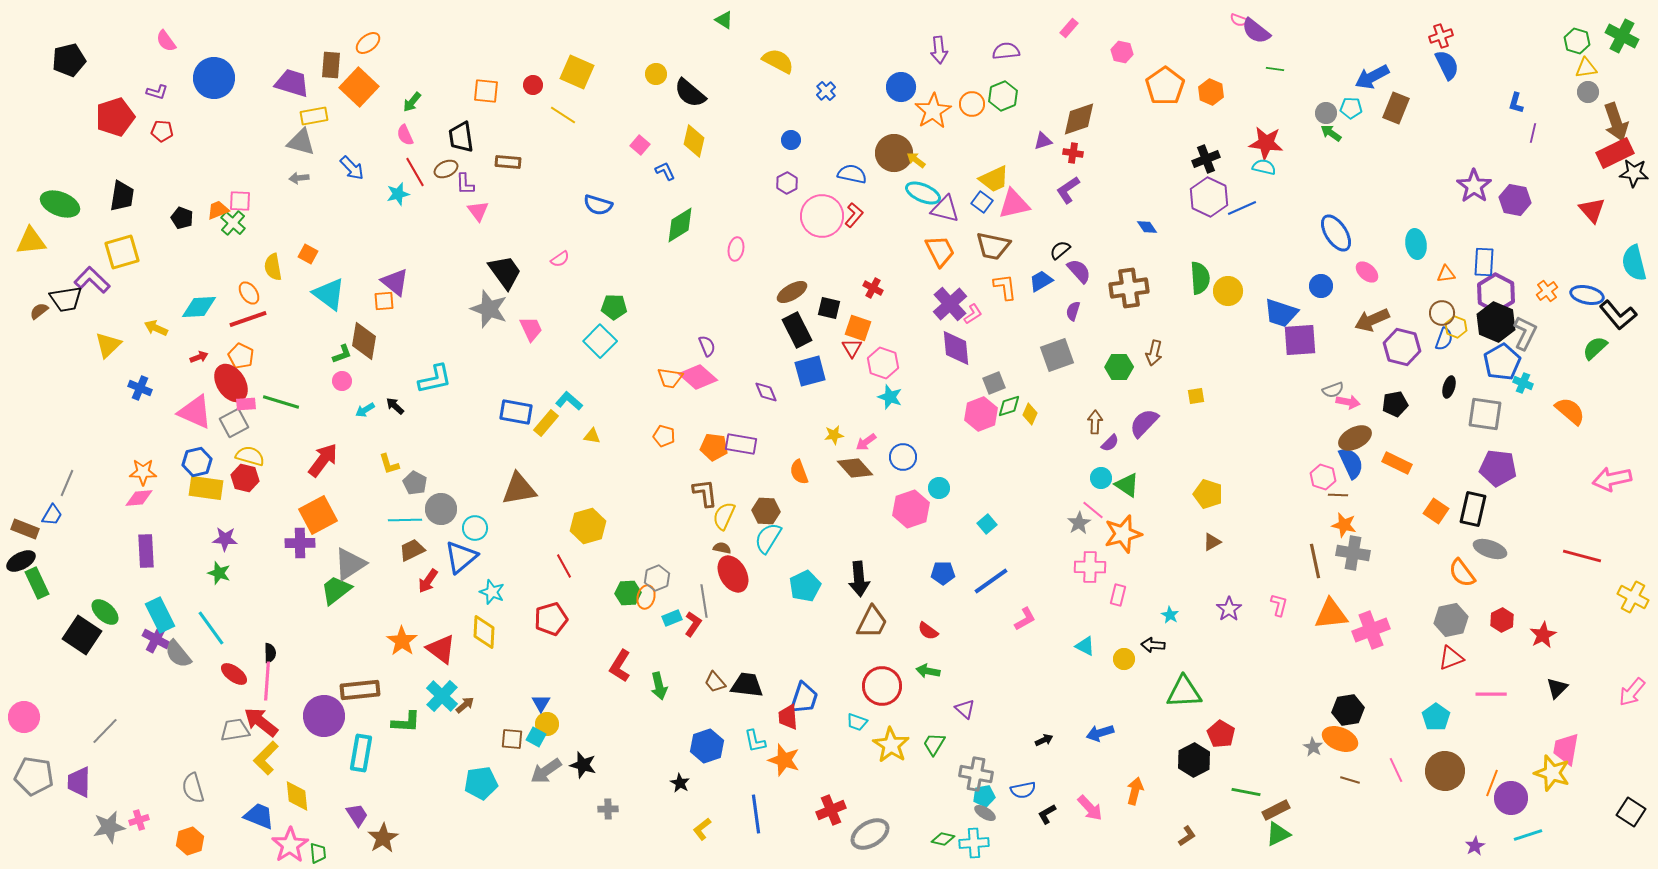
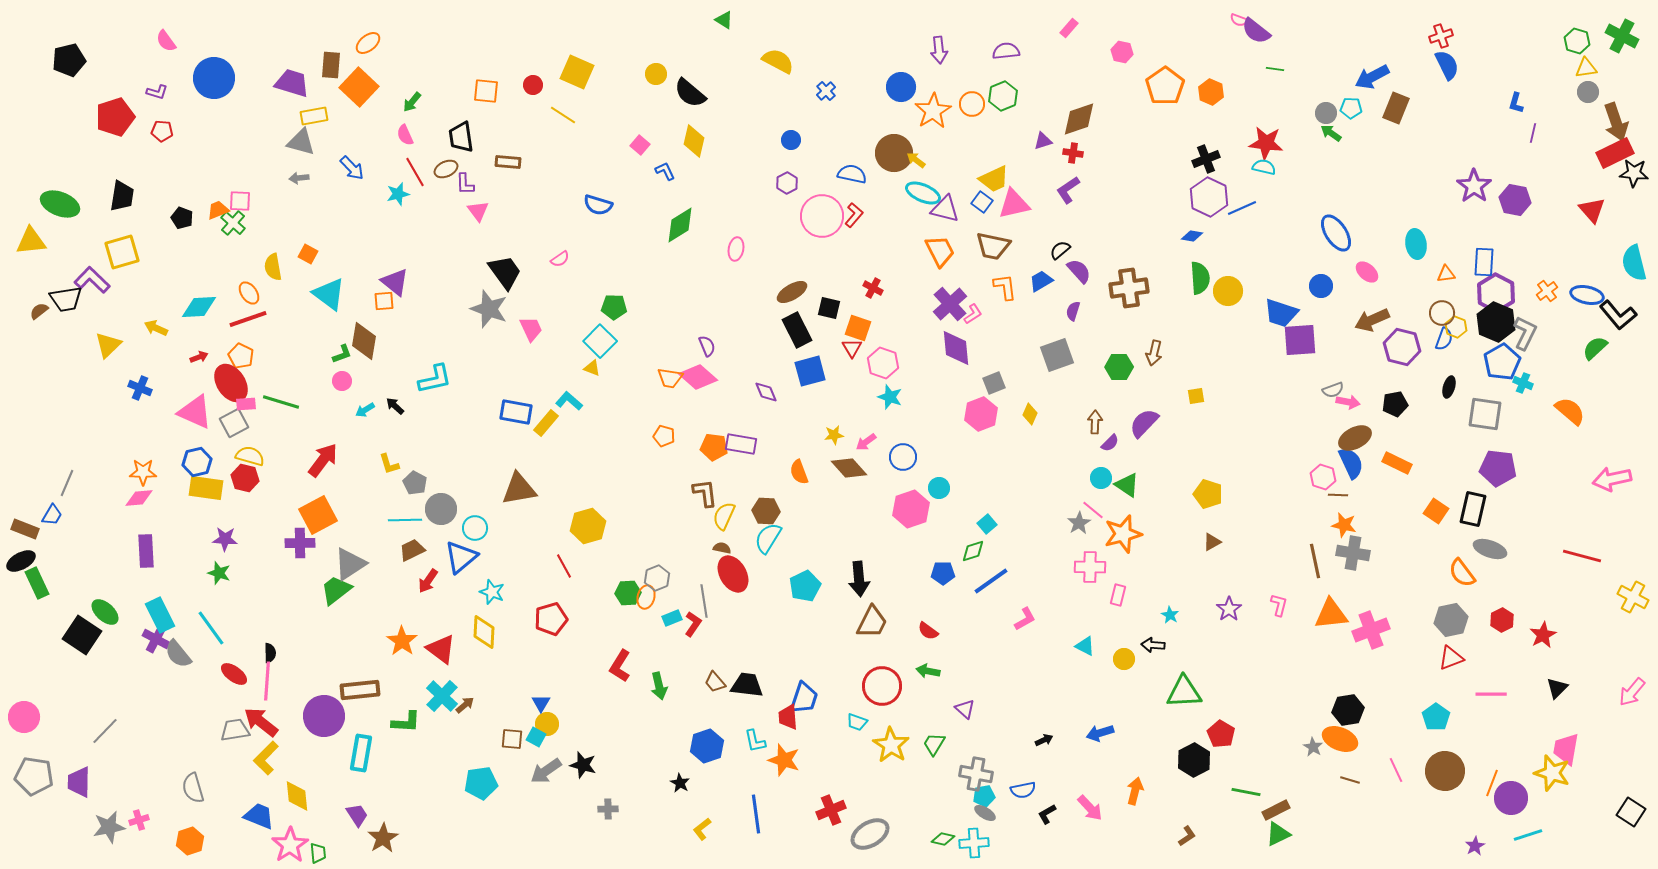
blue diamond at (1147, 227): moved 45 px right, 9 px down; rotated 45 degrees counterclockwise
green diamond at (1009, 406): moved 36 px left, 145 px down
yellow triangle at (592, 436): moved 68 px up; rotated 12 degrees clockwise
brown diamond at (855, 468): moved 6 px left
